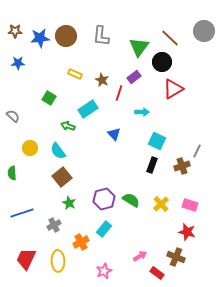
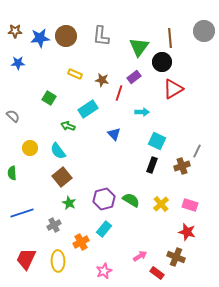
brown line at (170, 38): rotated 42 degrees clockwise
brown star at (102, 80): rotated 16 degrees counterclockwise
